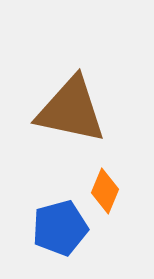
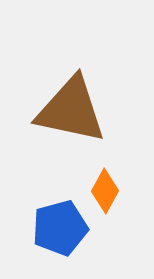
orange diamond: rotated 6 degrees clockwise
